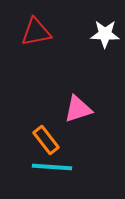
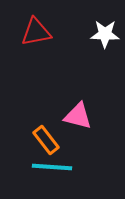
pink triangle: moved 7 px down; rotated 32 degrees clockwise
